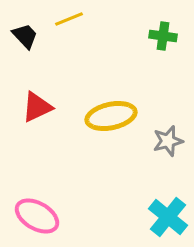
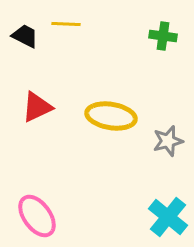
yellow line: moved 3 px left, 5 px down; rotated 24 degrees clockwise
black trapezoid: rotated 20 degrees counterclockwise
yellow ellipse: rotated 21 degrees clockwise
pink ellipse: rotated 24 degrees clockwise
